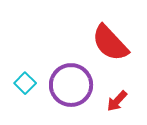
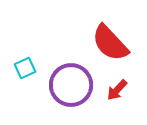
cyan square: moved 15 px up; rotated 20 degrees clockwise
red arrow: moved 11 px up
